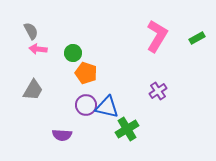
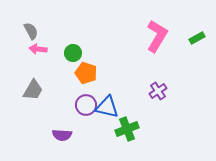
green cross: rotated 10 degrees clockwise
